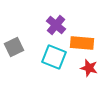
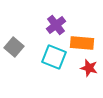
purple cross: rotated 12 degrees clockwise
gray square: rotated 24 degrees counterclockwise
